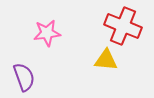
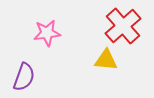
red cross: rotated 27 degrees clockwise
purple semicircle: rotated 40 degrees clockwise
